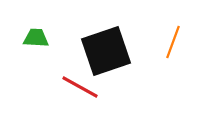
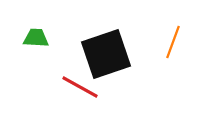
black square: moved 3 px down
